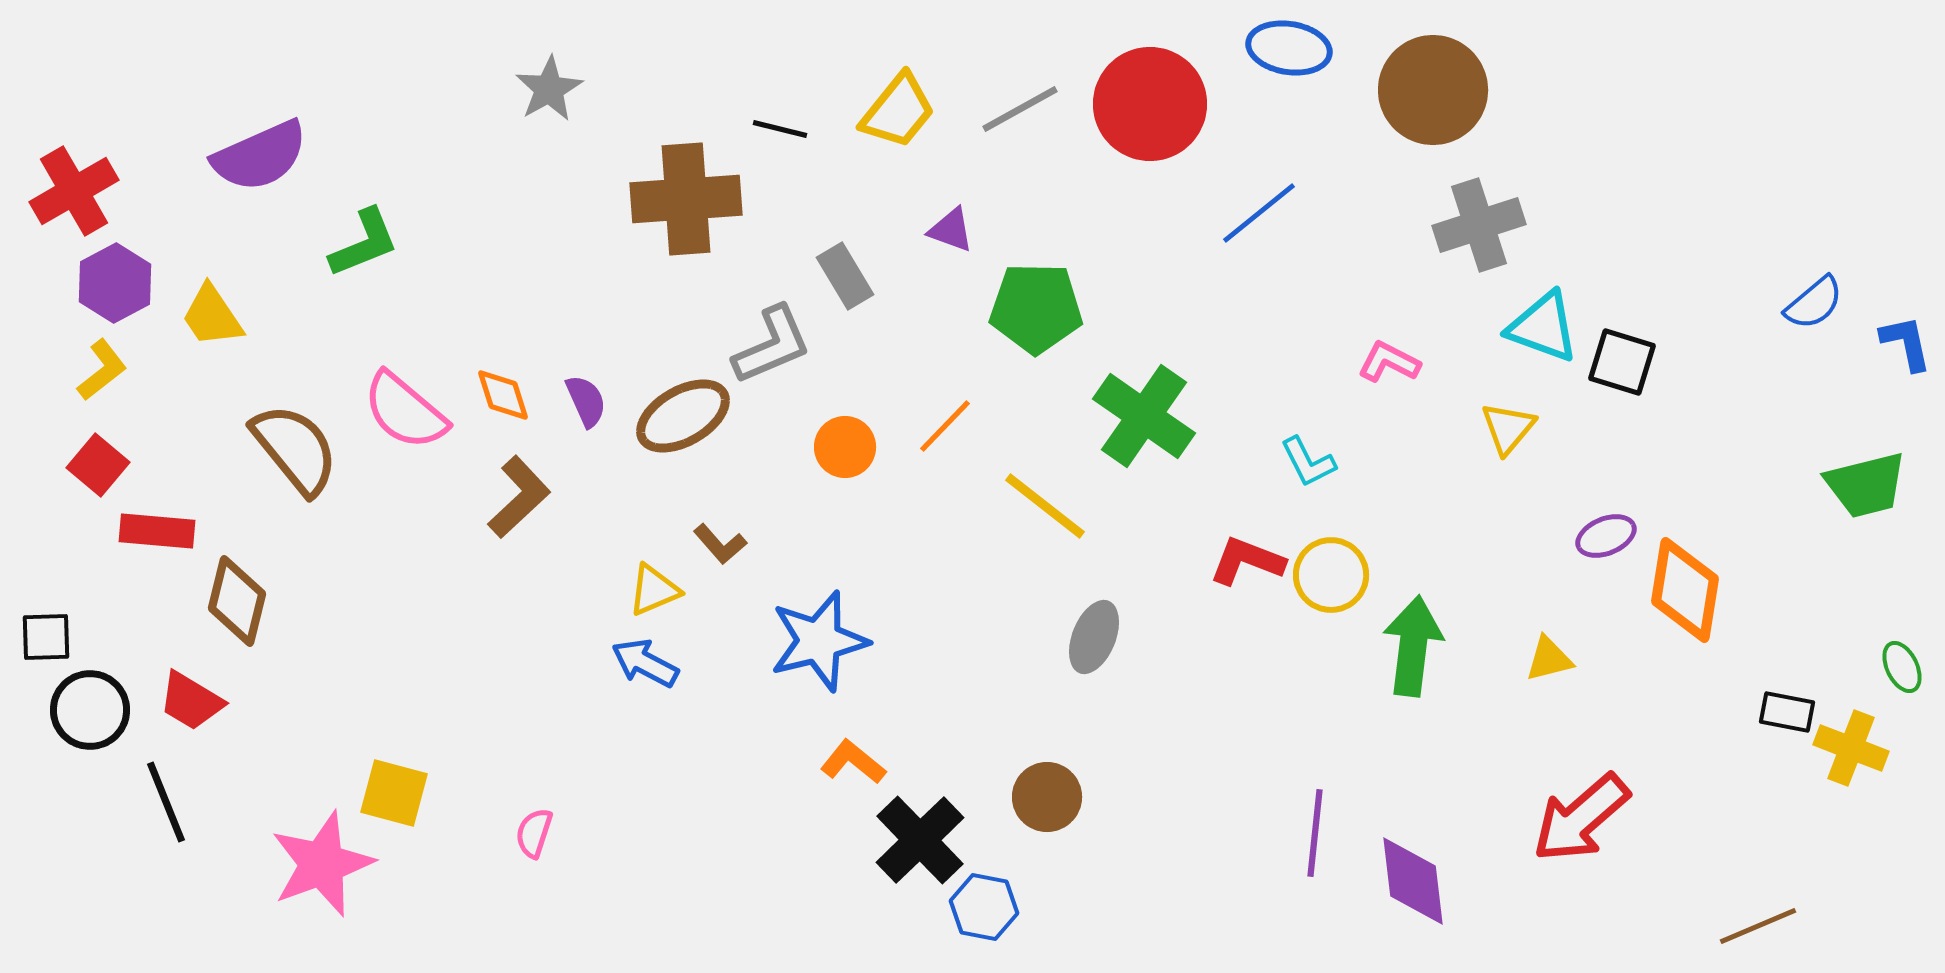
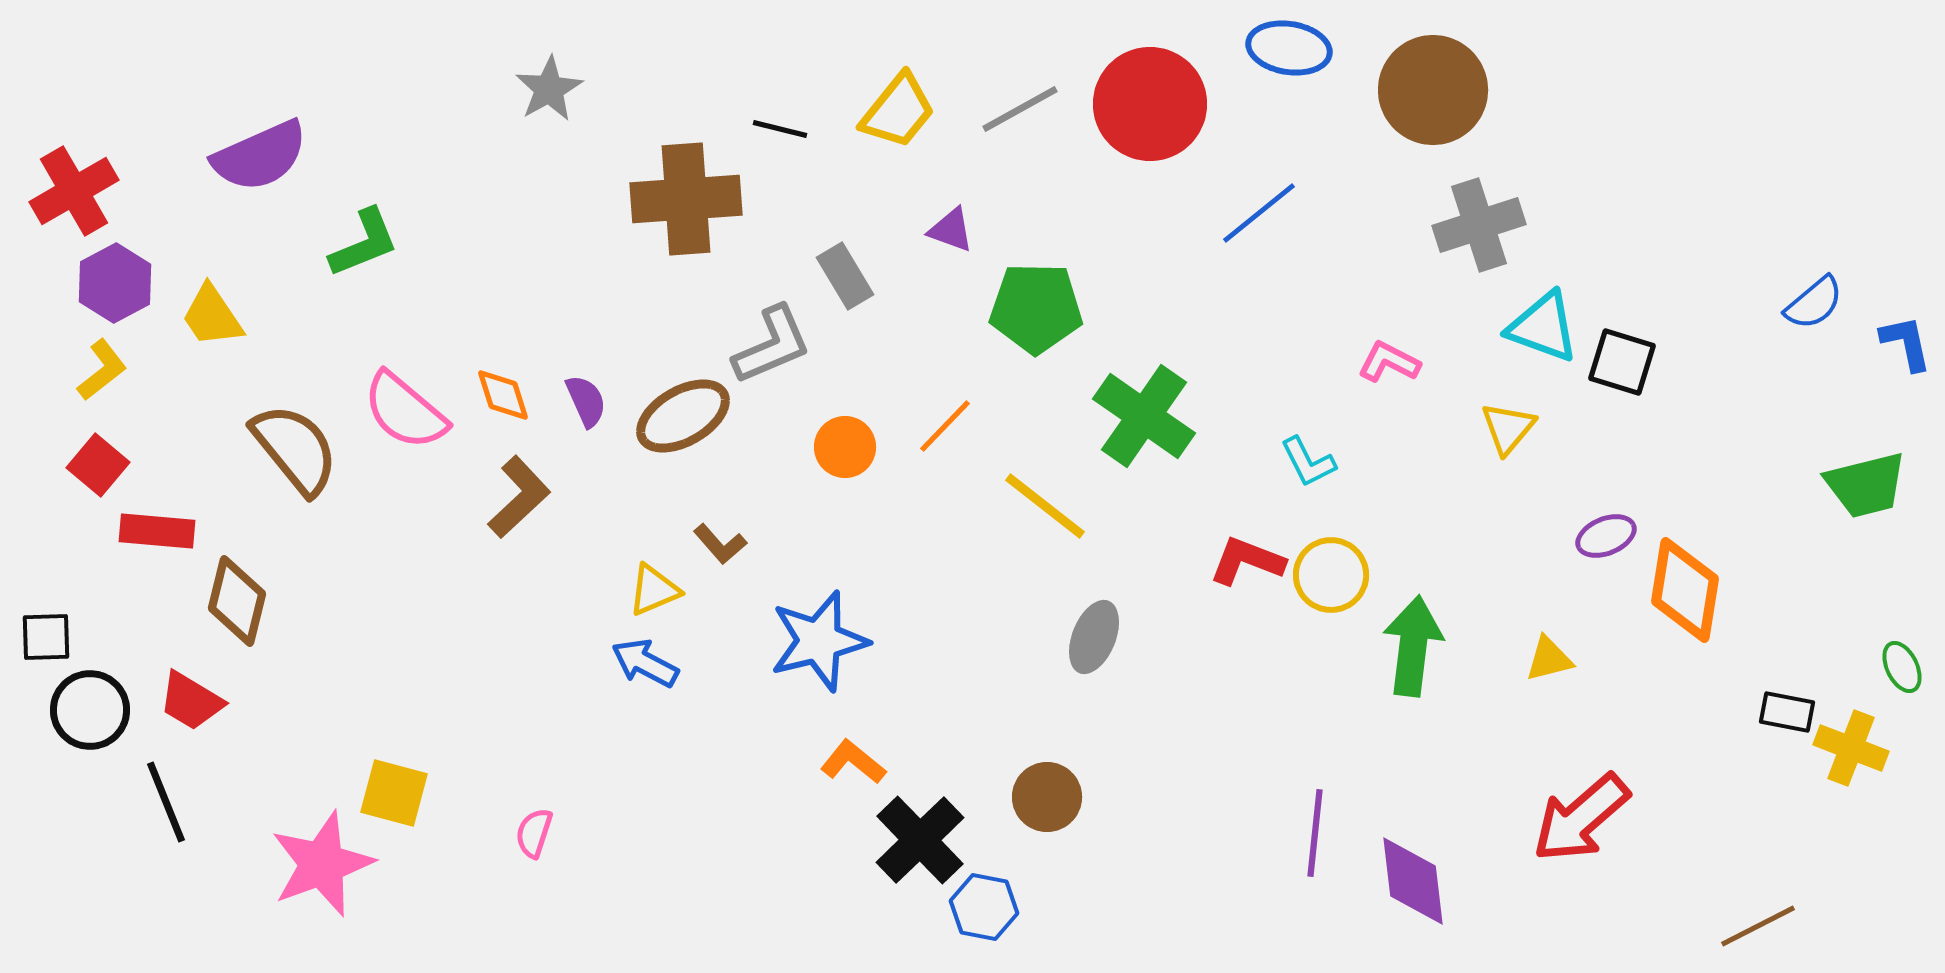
brown line at (1758, 926): rotated 4 degrees counterclockwise
